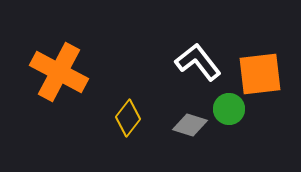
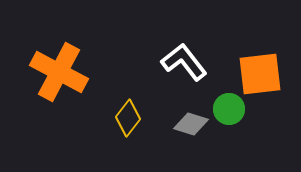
white L-shape: moved 14 px left
gray diamond: moved 1 px right, 1 px up
